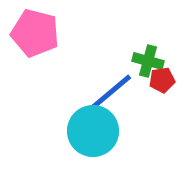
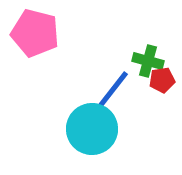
blue line: rotated 12 degrees counterclockwise
cyan circle: moved 1 px left, 2 px up
